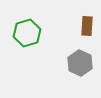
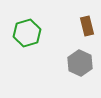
brown rectangle: rotated 18 degrees counterclockwise
